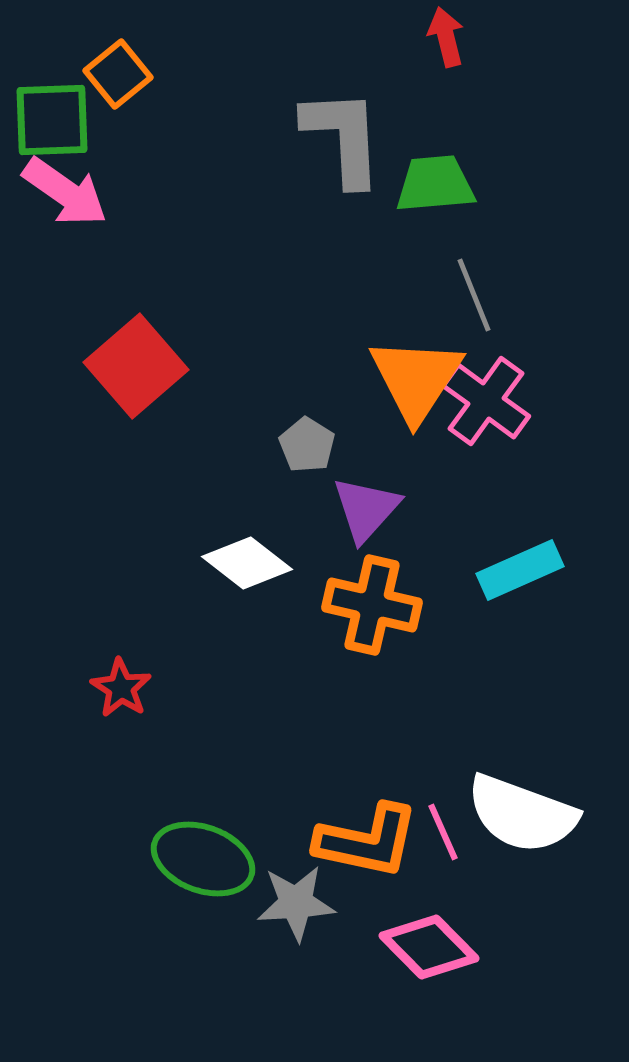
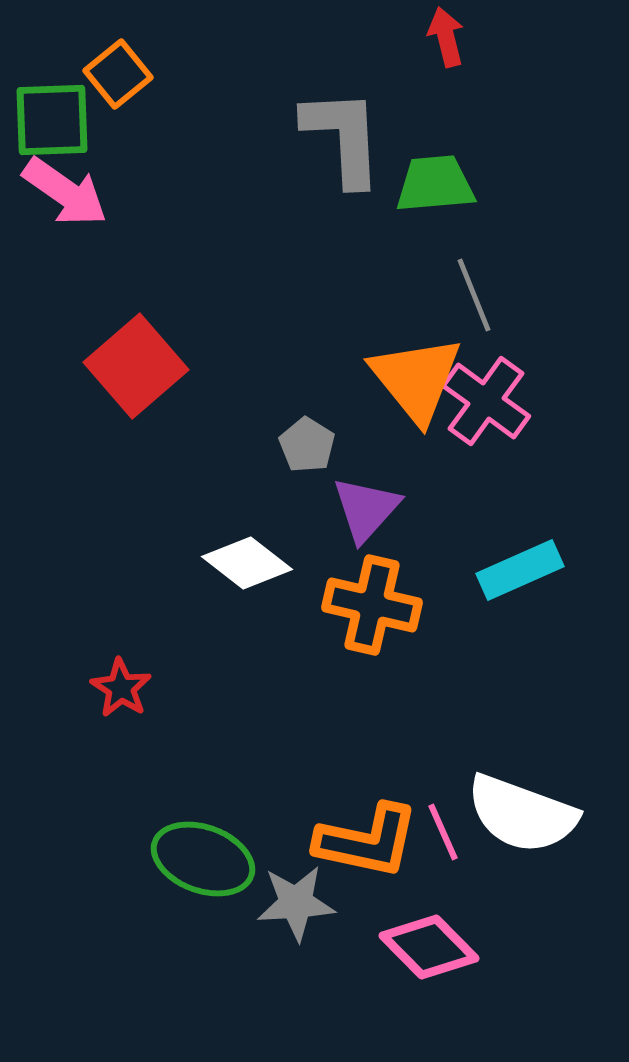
orange triangle: rotated 12 degrees counterclockwise
